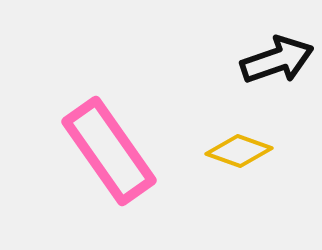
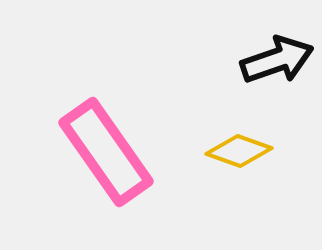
pink rectangle: moved 3 px left, 1 px down
